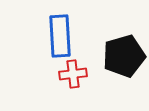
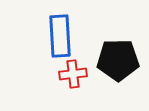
black pentagon: moved 6 px left, 4 px down; rotated 15 degrees clockwise
